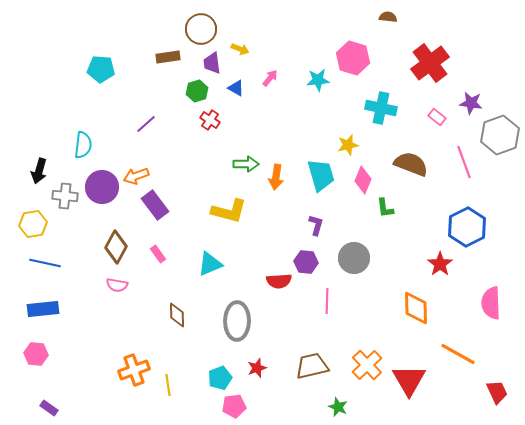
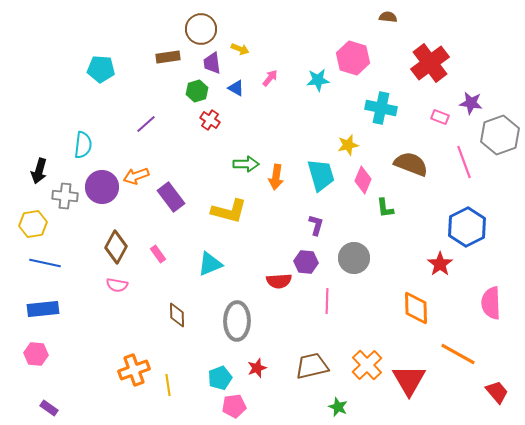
pink rectangle at (437, 117): moved 3 px right; rotated 18 degrees counterclockwise
purple rectangle at (155, 205): moved 16 px right, 8 px up
red trapezoid at (497, 392): rotated 15 degrees counterclockwise
